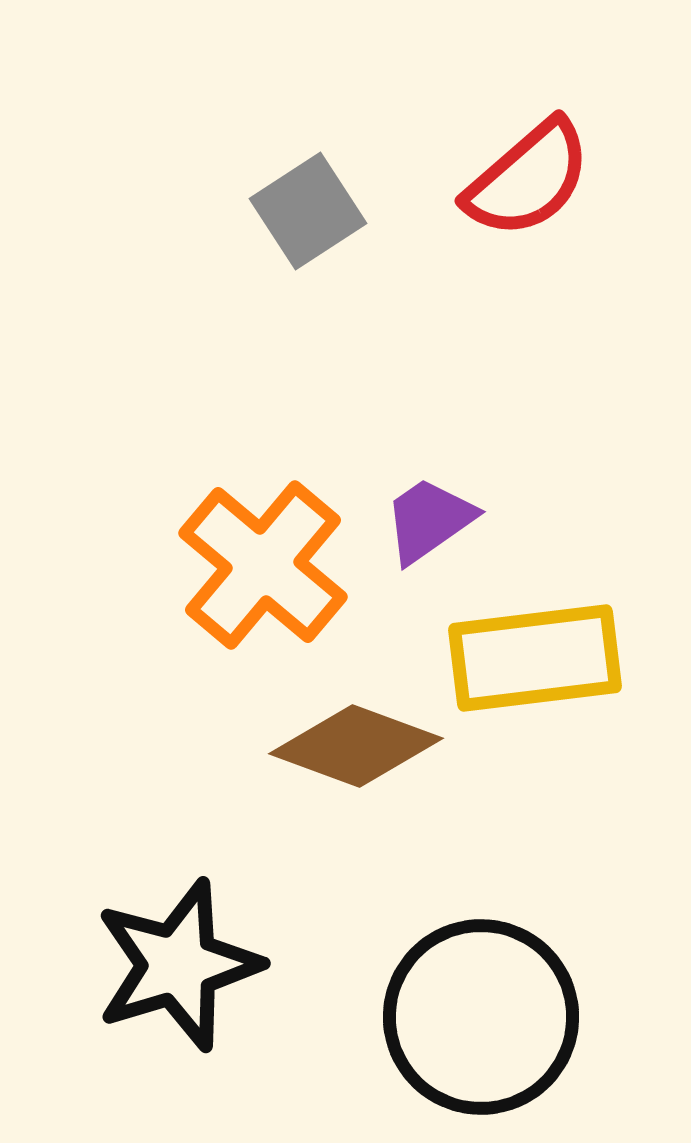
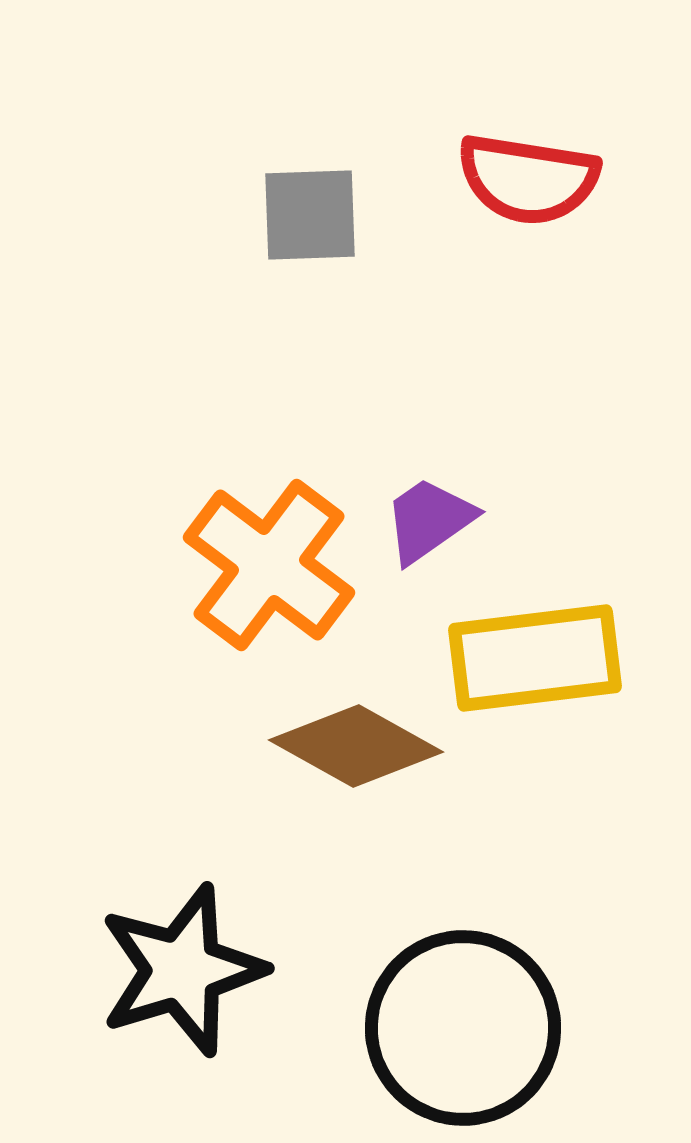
red semicircle: rotated 50 degrees clockwise
gray square: moved 2 px right, 4 px down; rotated 31 degrees clockwise
orange cross: moved 6 px right; rotated 3 degrees counterclockwise
brown diamond: rotated 9 degrees clockwise
black star: moved 4 px right, 5 px down
black circle: moved 18 px left, 11 px down
